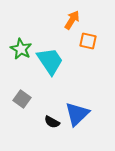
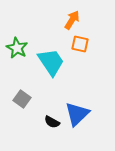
orange square: moved 8 px left, 3 px down
green star: moved 4 px left, 1 px up
cyan trapezoid: moved 1 px right, 1 px down
